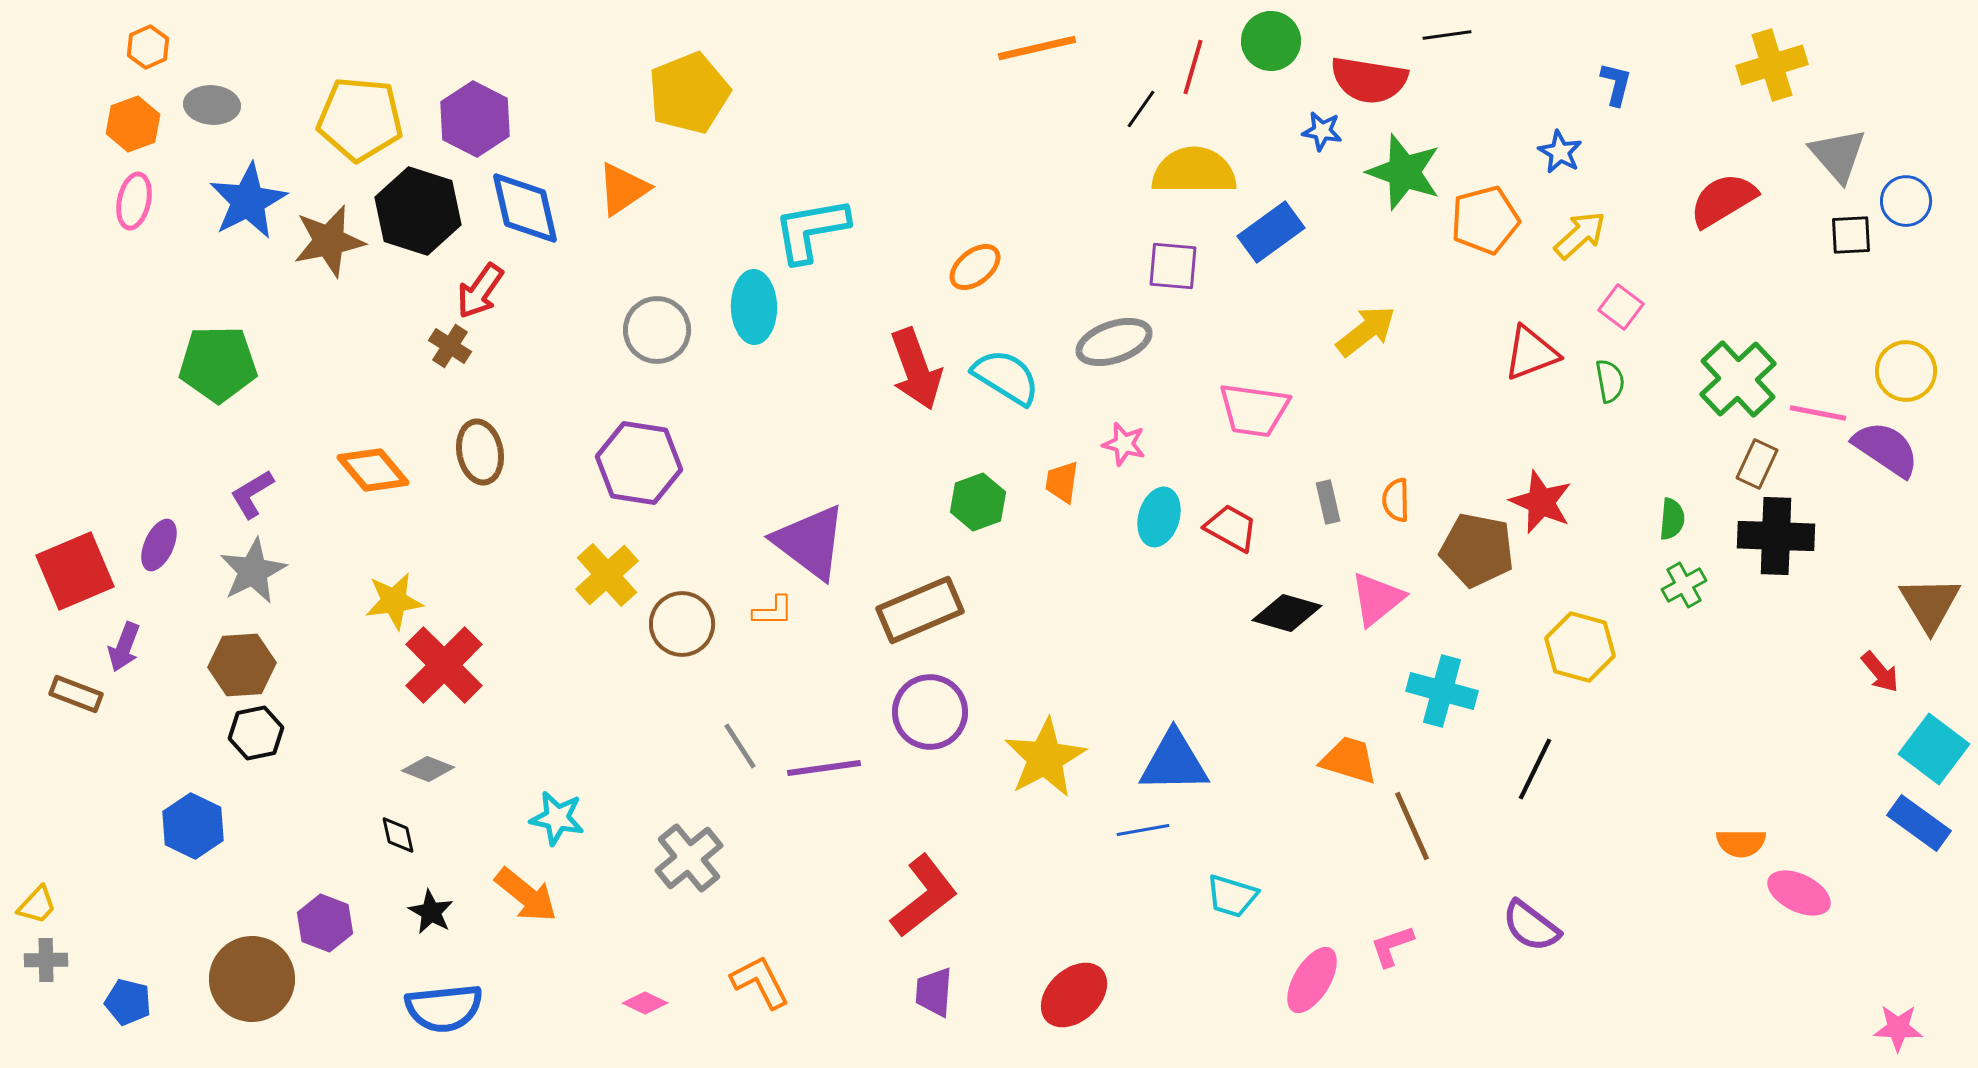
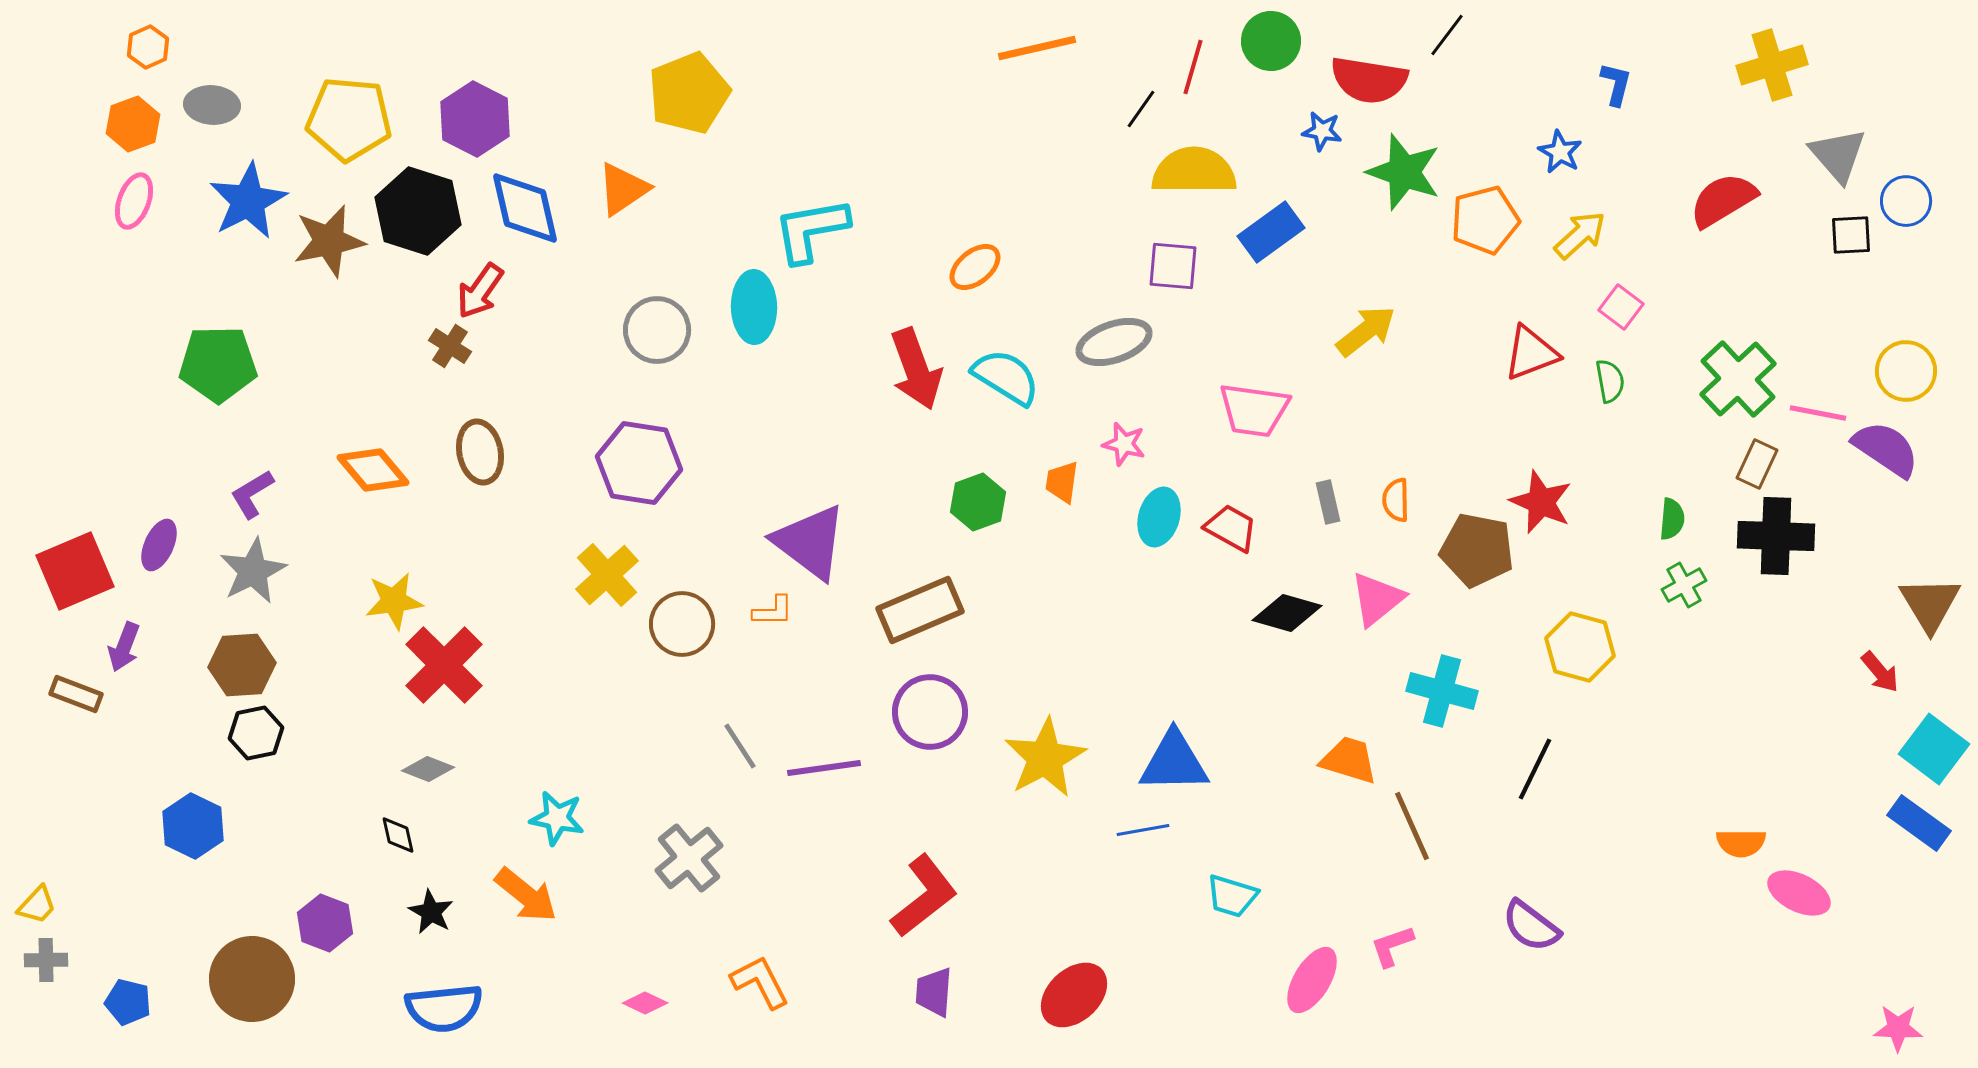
black line at (1447, 35): rotated 45 degrees counterclockwise
yellow pentagon at (360, 119): moved 11 px left
pink ellipse at (134, 201): rotated 8 degrees clockwise
